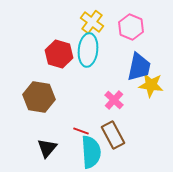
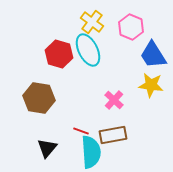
cyan ellipse: rotated 32 degrees counterclockwise
blue trapezoid: moved 14 px right, 12 px up; rotated 136 degrees clockwise
brown hexagon: moved 1 px down
brown rectangle: rotated 72 degrees counterclockwise
